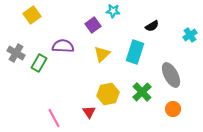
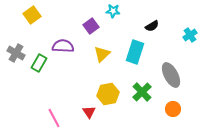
purple square: moved 2 px left, 1 px down
